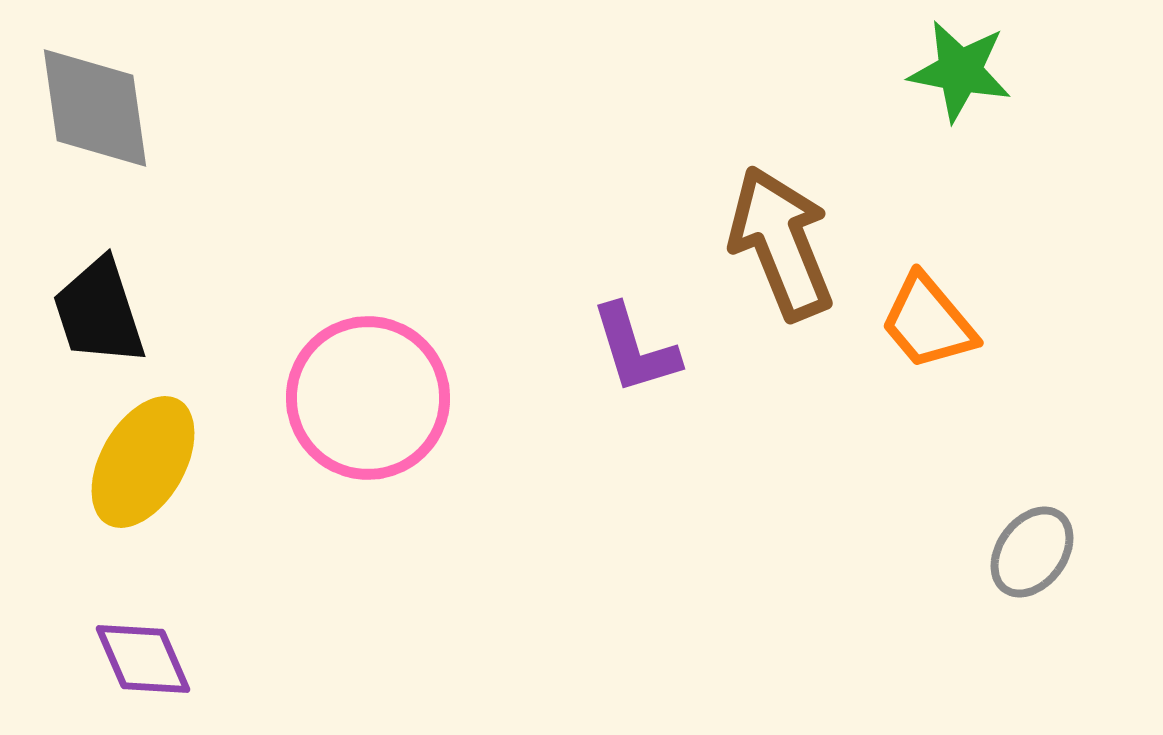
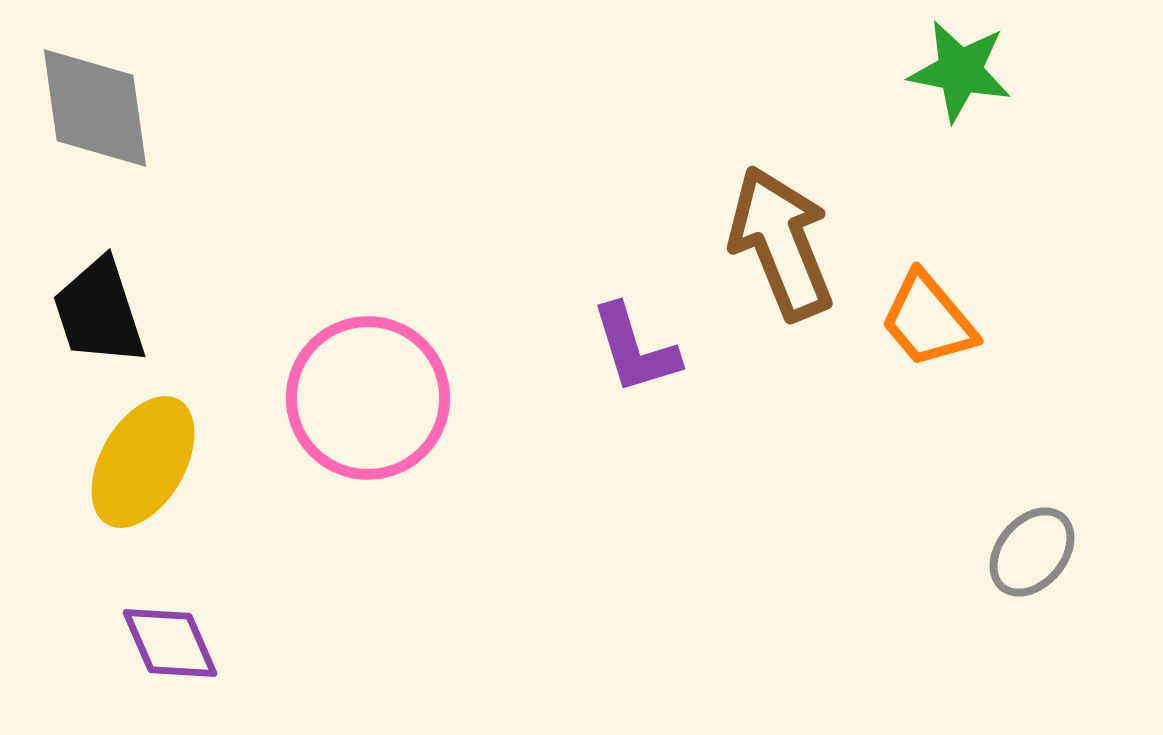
orange trapezoid: moved 2 px up
gray ellipse: rotated 4 degrees clockwise
purple diamond: moved 27 px right, 16 px up
